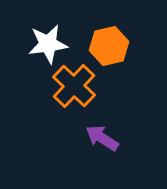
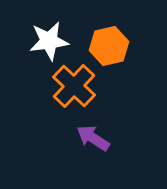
white star: moved 1 px right, 3 px up
purple arrow: moved 9 px left
